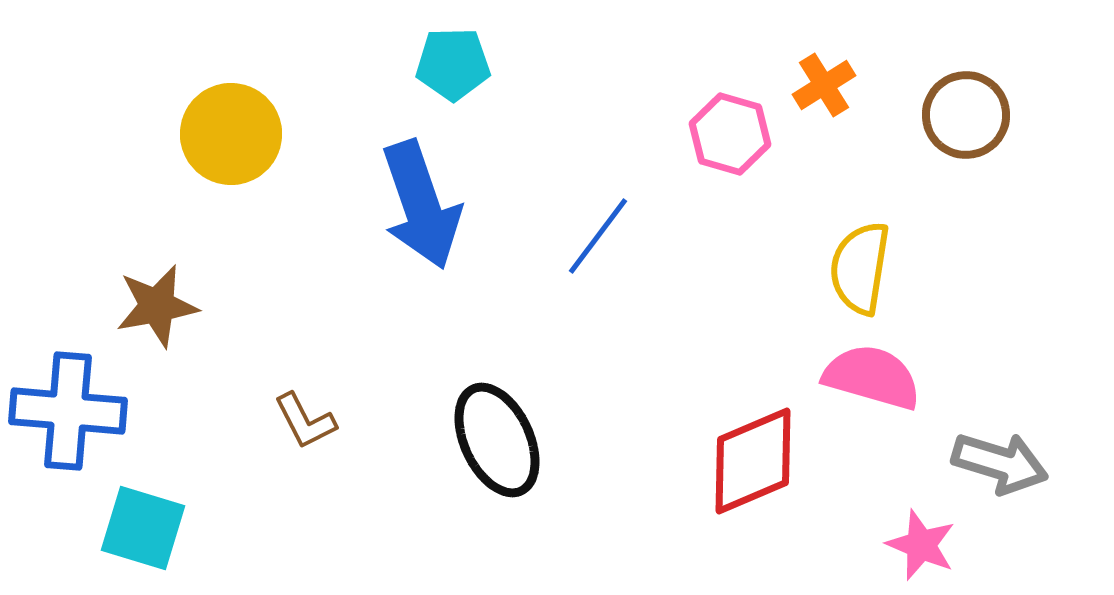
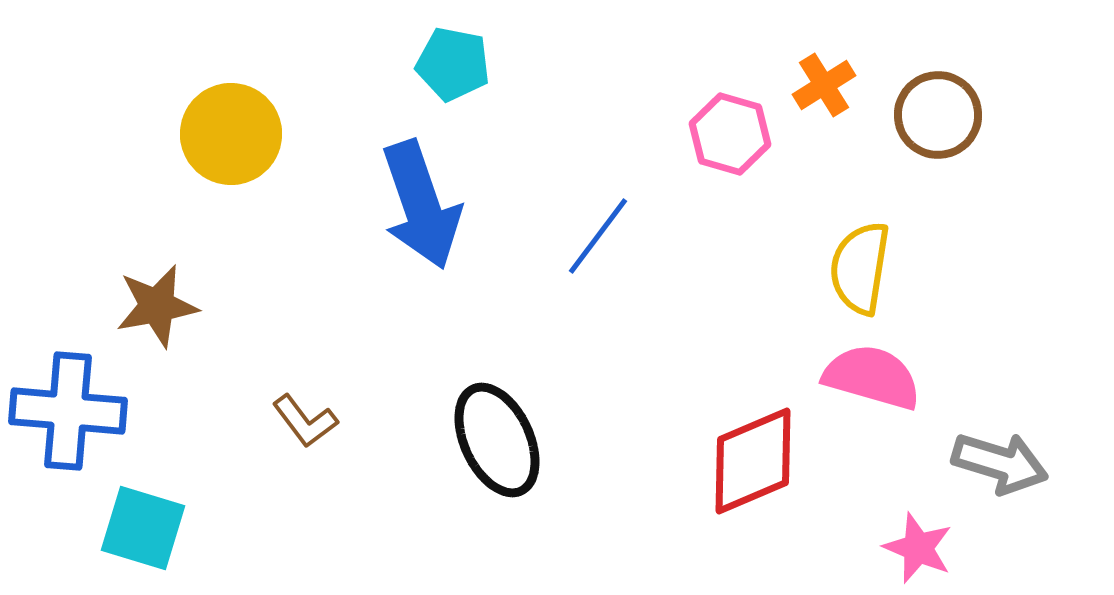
cyan pentagon: rotated 12 degrees clockwise
brown circle: moved 28 px left
brown L-shape: rotated 10 degrees counterclockwise
pink star: moved 3 px left, 3 px down
